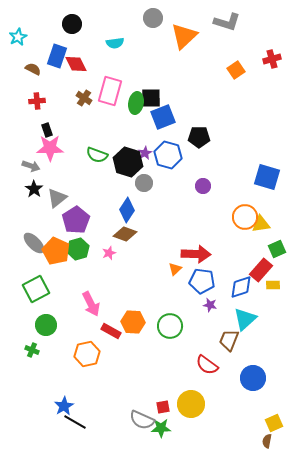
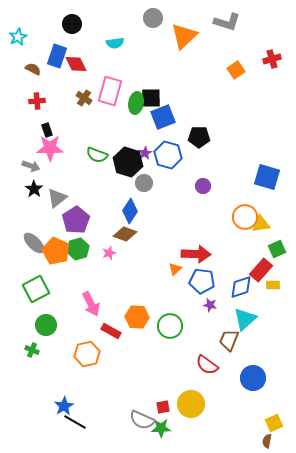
blue diamond at (127, 210): moved 3 px right, 1 px down
orange hexagon at (133, 322): moved 4 px right, 5 px up
